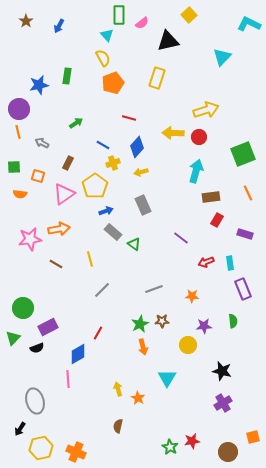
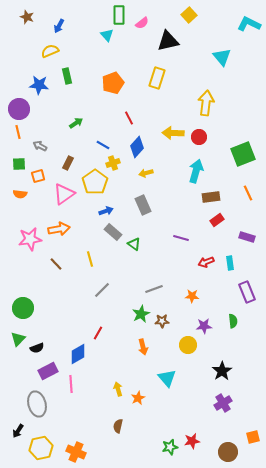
brown star at (26, 21): moved 1 px right, 4 px up; rotated 16 degrees counterclockwise
cyan triangle at (222, 57): rotated 24 degrees counterclockwise
yellow semicircle at (103, 58): moved 53 px left, 7 px up; rotated 84 degrees counterclockwise
green rectangle at (67, 76): rotated 21 degrees counterclockwise
blue star at (39, 85): rotated 18 degrees clockwise
yellow arrow at (206, 110): moved 7 px up; rotated 65 degrees counterclockwise
red line at (129, 118): rotated 48 degrees clockwise
gray arrow at (42, 143): moved 2 px left, 3 px down
green square at (14, 167): moved 5 px right, 3 px up
yellow arrow at (141, 172): moved 5 px right, 1 px down
orange square at (38, 176): rotated 32 degrees counterclockwise
yellow pentagon at (95, 186): moved 4 px up
red rectangle at (217, 220): rotated 24 degrees clockwise
purple rectangle at (245, 234): moved 2 px right, 3 px down
purple line at (181, 238): rotated 21 degrees counterclockwise
brown line at (56, 264): rotated 16 degrees clockwise
purple rectangle at (243, 289): moved 4 px right, 3 px down
green star at (140, 324): moved 1 px right, 10 px up
purple rectangle at (48, 327): moved 44 px down
green triangle at (13, 338): moved 5 px right, 1 px down
black star at (222, 371): rotated 24 degrees clockwise
cyan triangle at (167, 378): rotated 12 degrees counterclockwise
pink line at (68, 379): moved 3 px right, 5 px down
orange star at (138, 398): rotated 16 degrees clockwise
gray ellipse at (35, 401): moved 2 px right, 3 px down
black arrow at (20, 429): moved 2 px left, 2 px down
green star at (170, 447): rotated 28 degrees clockwise
